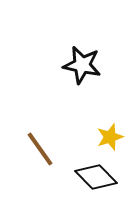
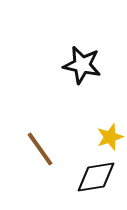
black diamond: rotated 54 degrees counterclockwise
